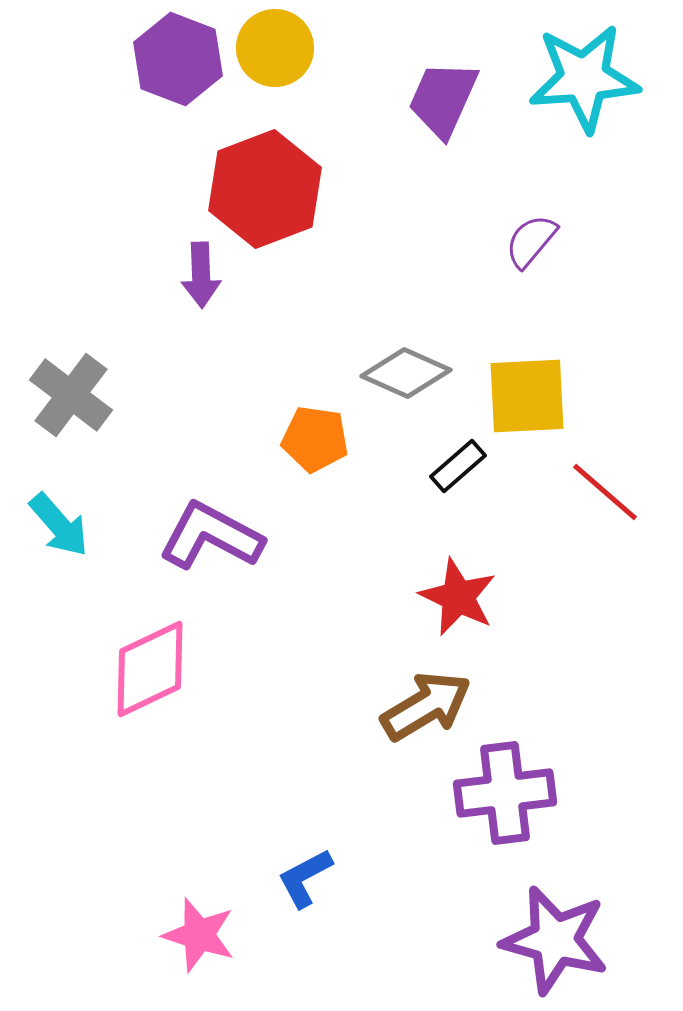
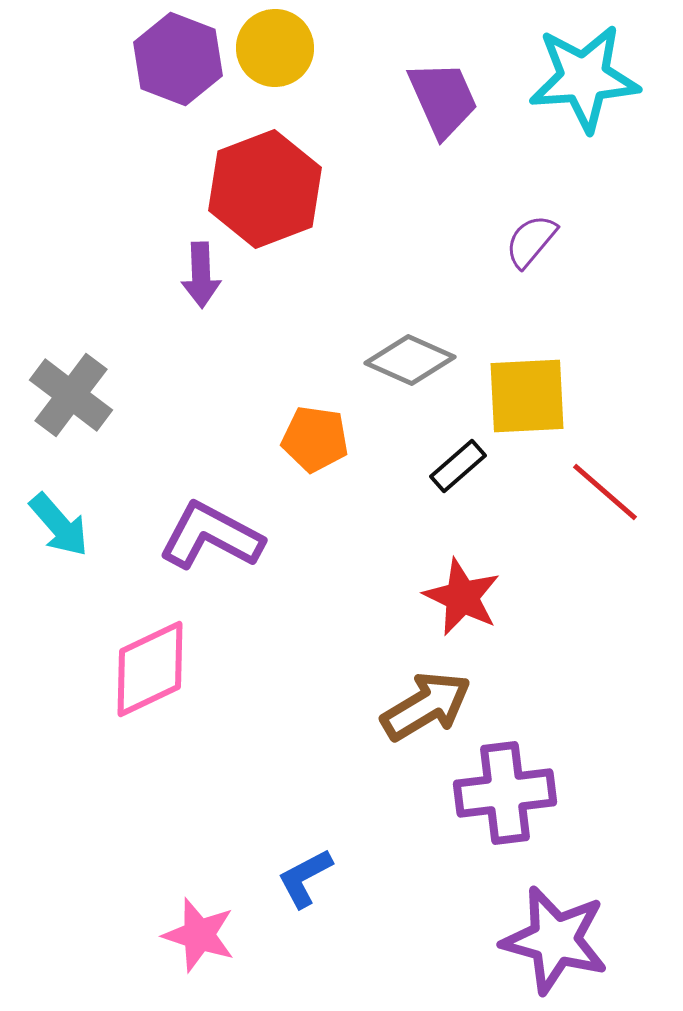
purple trapezoid: rotated 132 degrees clockwise
gray diamond: moved 4 px right, 13 px up
red star: moved 4 px right
